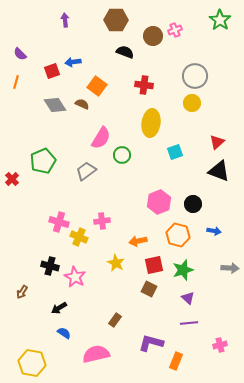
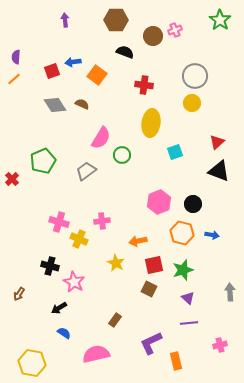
purple semicircle at (20, 54): moved 4 px left, 3 px down; rotated 48 degrees clockwise
orange line at (16, 82): moved 2 px left, 3 px up; rotated 32 degrees clockwise
orange square at (97, 86): moved 11 px up
blue arrow at (214, 231): moved 2 px left, 4 px down
orange hexagon at (178, 235): moved 4 px right, 2 px up
yellow cross at (79, 237): moved 2 px down
gray arrow at (230, 268): moved 24 px down; rotated 96 degrees counterclockwise
pink star at (75, 277): moved 1 px left, 5 px down
brown arrow at (22, 292): moved 3 px left, 2 px down
purple L-shape at (151, 343): rotated 40 degrees counterclockwise
orange rectangle at (176, 361): rotated 36 degrees counterclockwise
